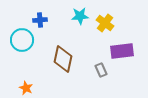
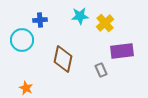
yellow cross: rotated 12 degrees clockwise
